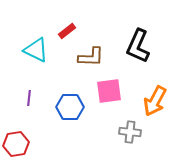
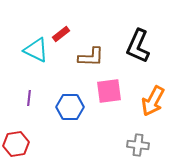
red rectangle: moved 6 px left, 3 px down
orange arrow: moved 2 px left
gray cross: moved 8 px right, 13 px down
